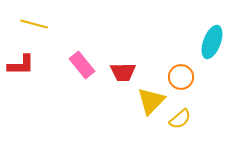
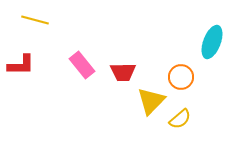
yellow line: moved 1 px right, 4 px up
